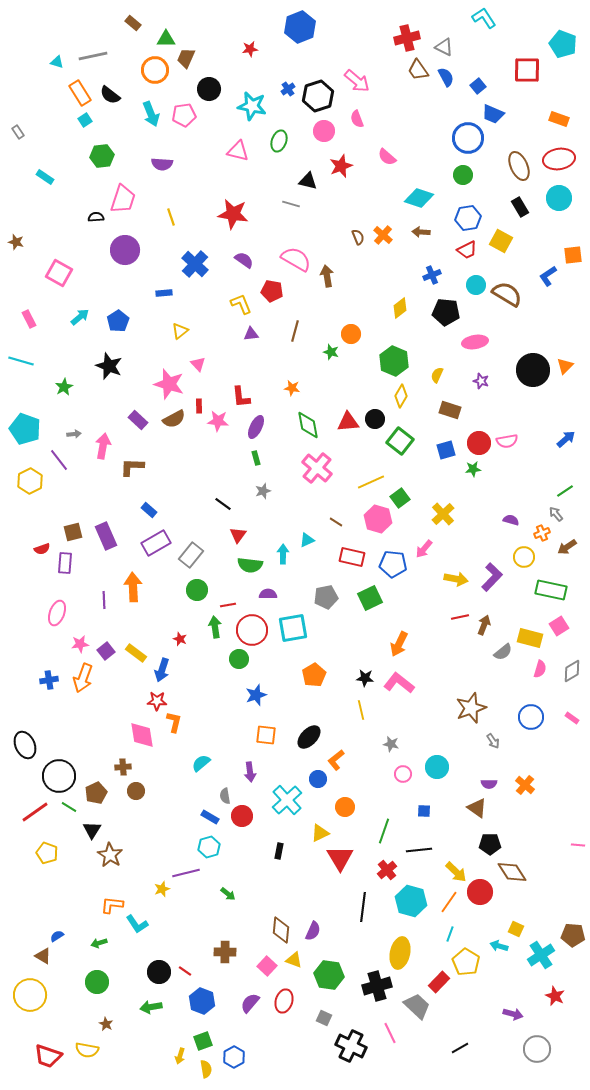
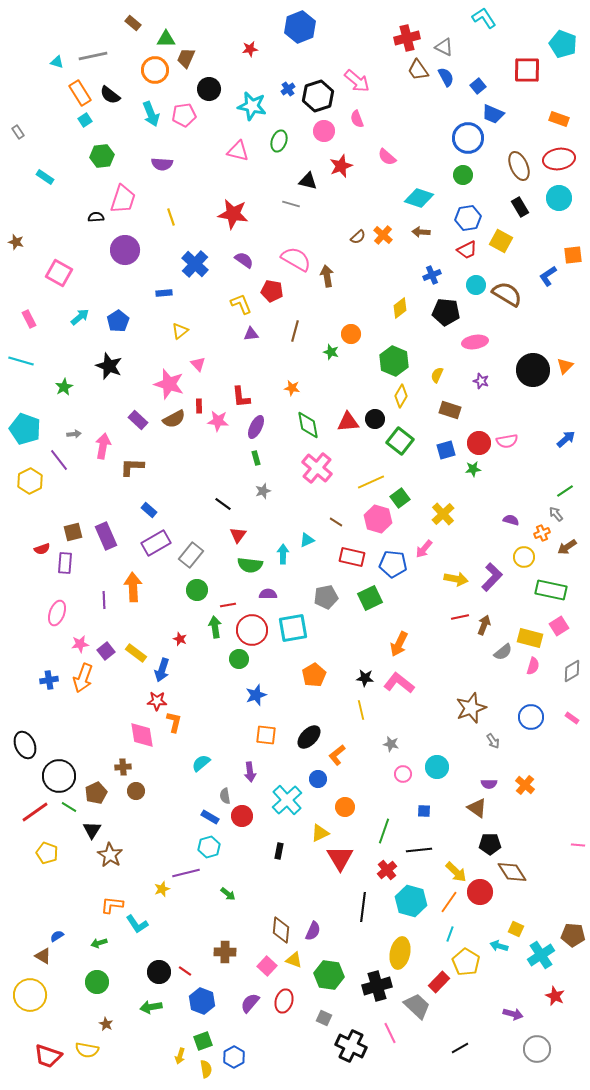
brown semicircle at (358, 237): rotated 70 degrees clockwise
pink semicircle at (540, 669): moved 7 px left, 3 px up
orange L-shape at (336, 760): moved 1 px right, 5 px up
